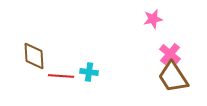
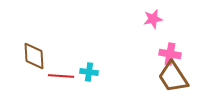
pink cross: rotated 30 degrees counterclockwise
